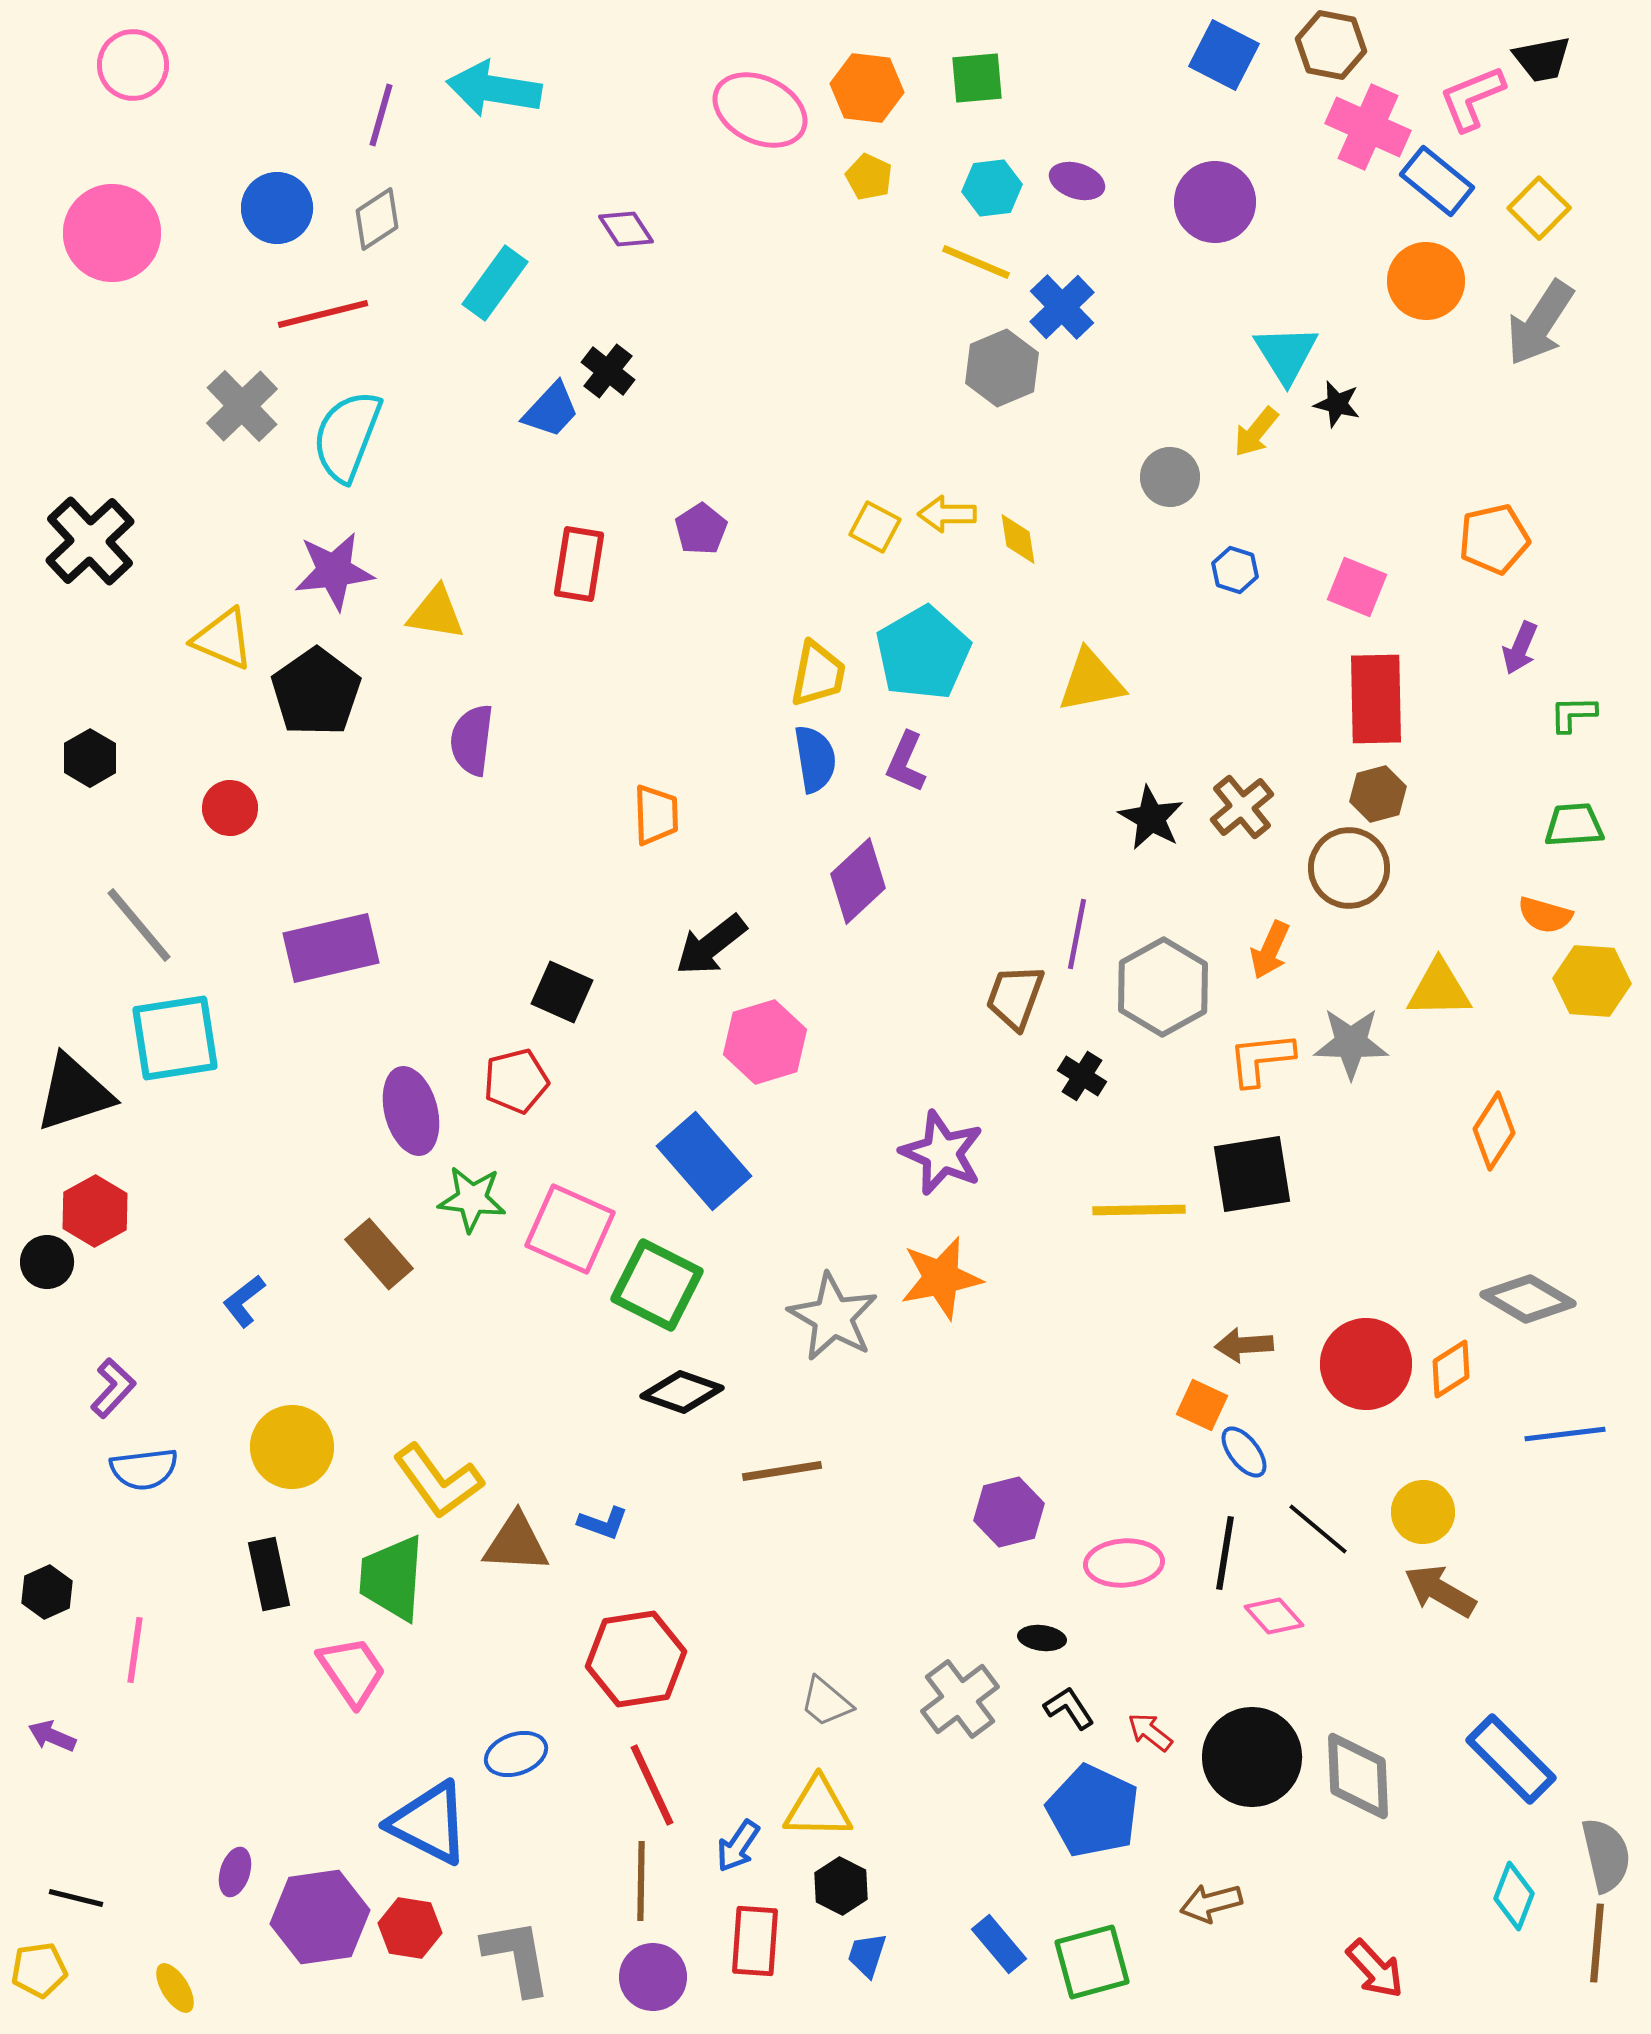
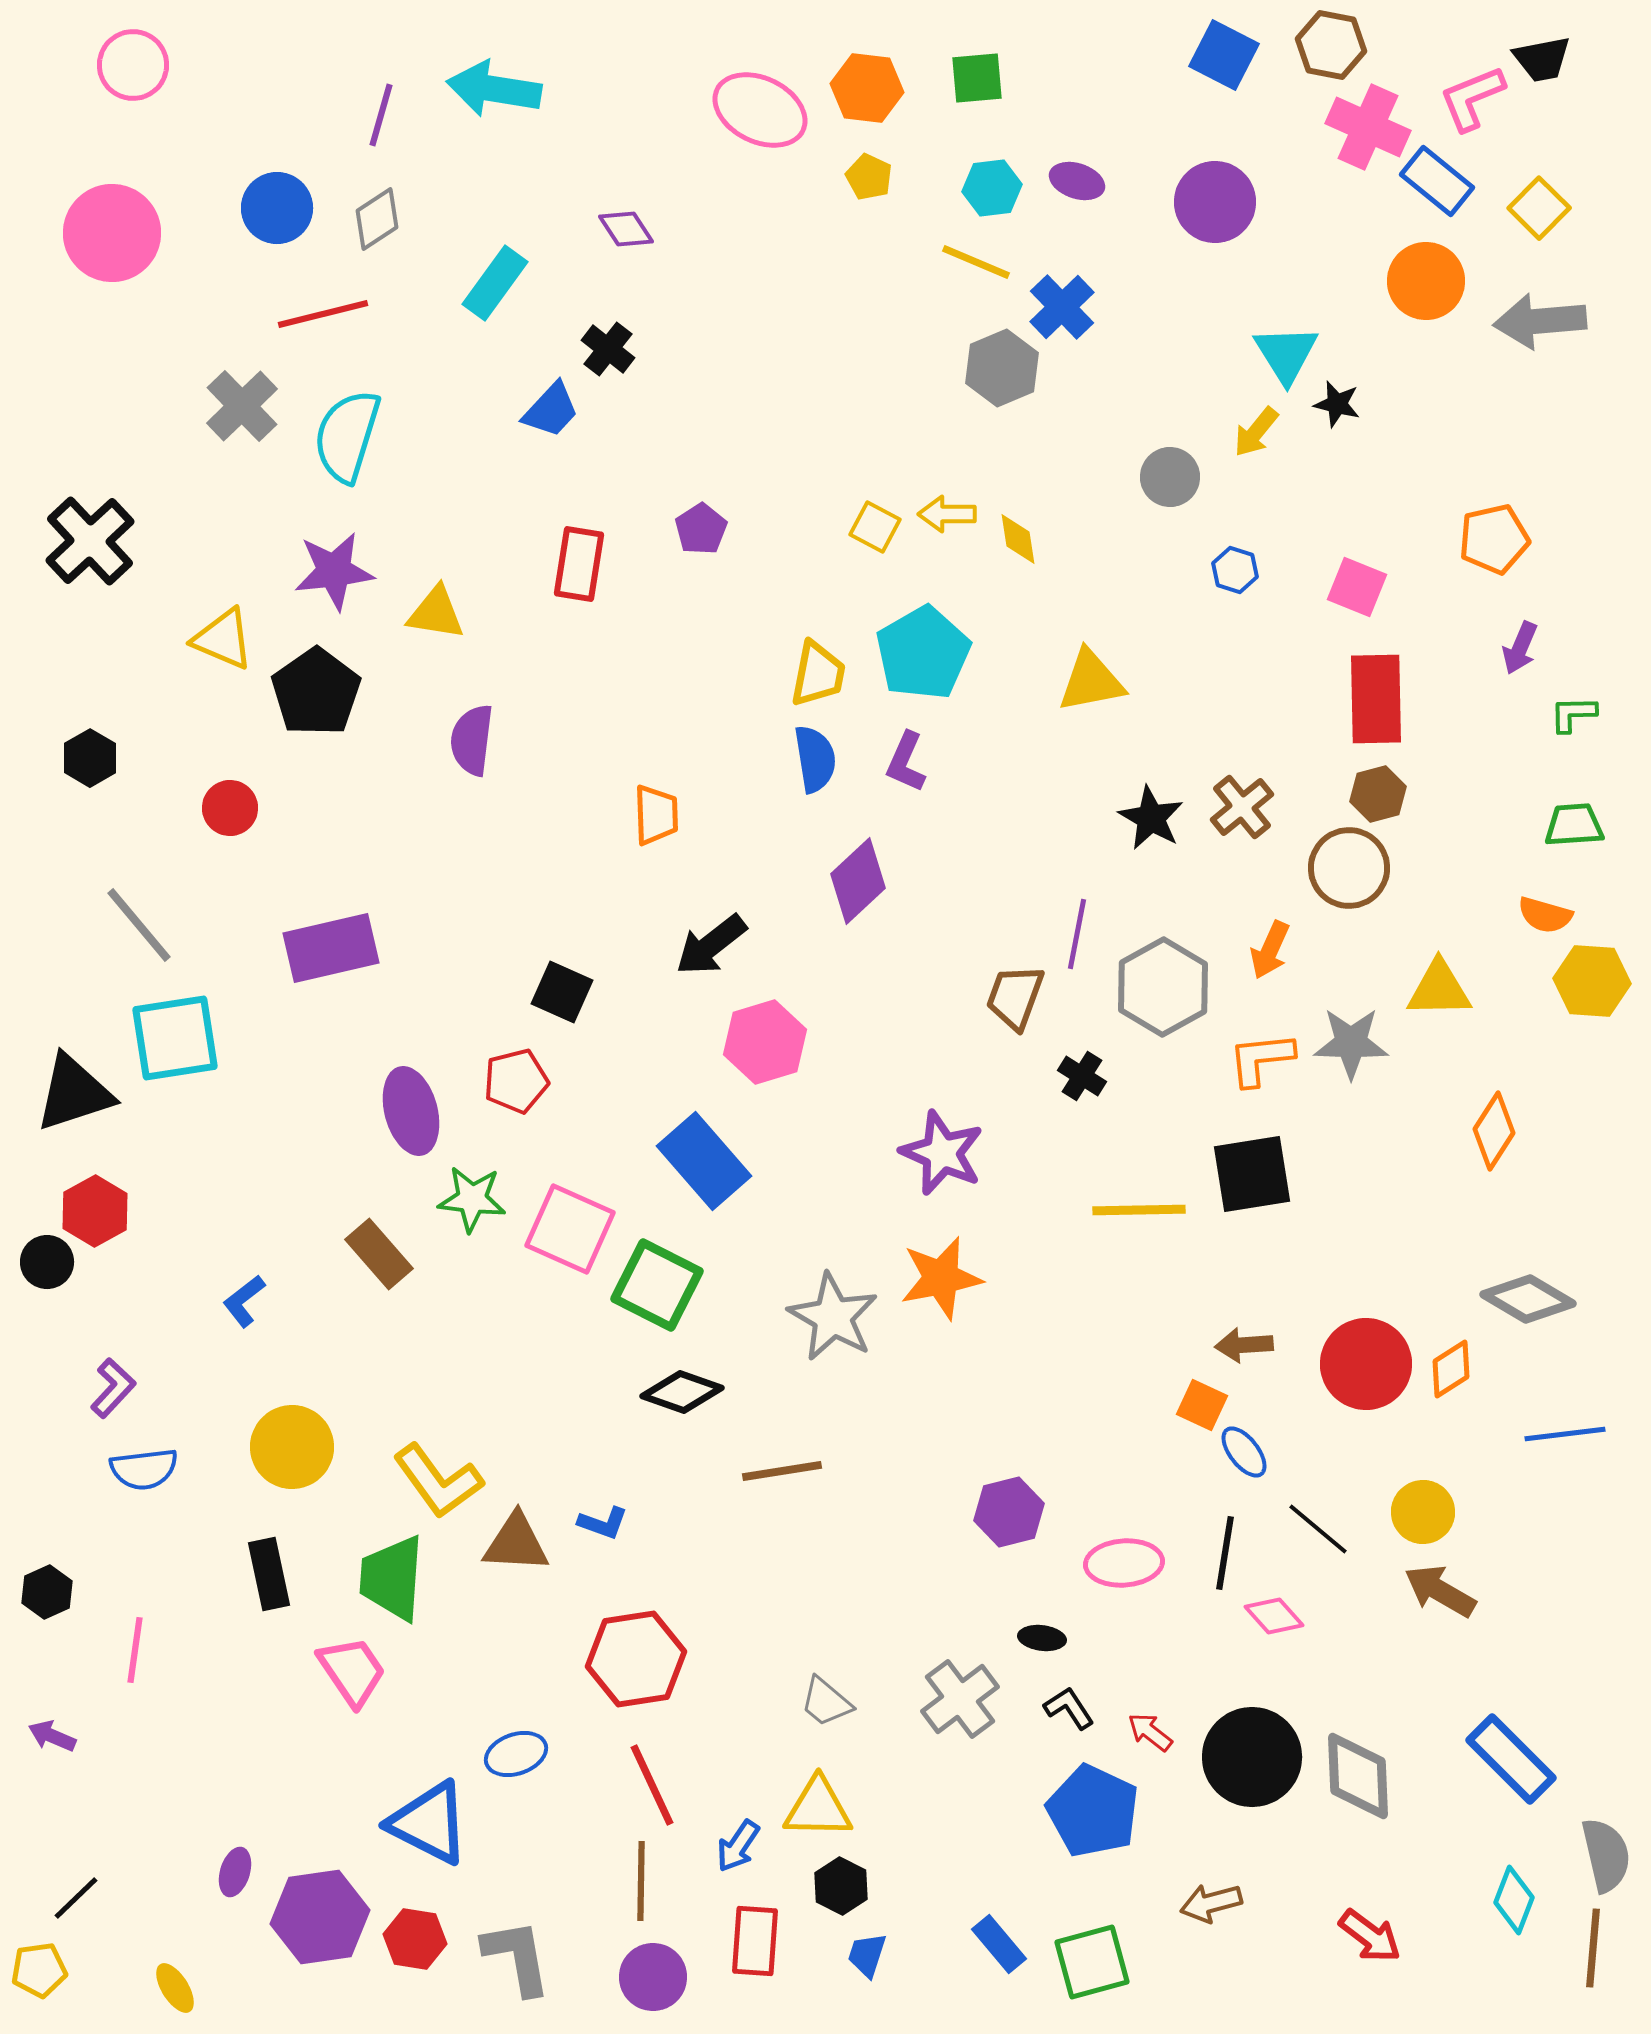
gray arrow at (1540, 323): moved 2 px up; rotated 52 degrees clockwise
black cross at (608, 371): moved 22 px up
cyan semicircle at (347, 436): rotated 4 degrees counterclockwise
cyan diamond at (1514, 1896): moved 4 px down
black line at (76, 1898): rotated 58 degrees counterclockwise
red hexagon at (410, 1928): moved 5 px right, 11 px down
brown line at (1597, 1943): moved 4 px left, 5 px down
red arrow at (1375, 1969): moved 5 px left, 33 px up; rotated 10 degrees counterclockwise
